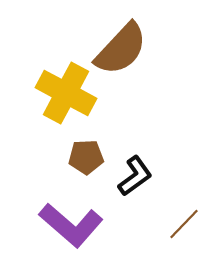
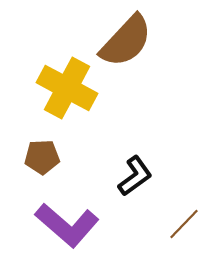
brown semicircle: moved 5 px right, 8 px up
yellow cross: moved 1 px right, 5 px up
brown pentagon: moved 44 px left
purple L-shape: moved 4 px left
